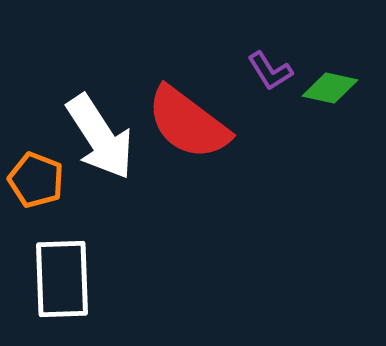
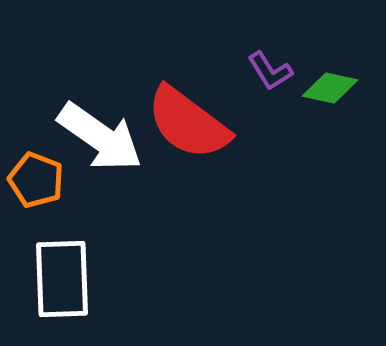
white arrow: rotated 22 degrees counterclockwise
